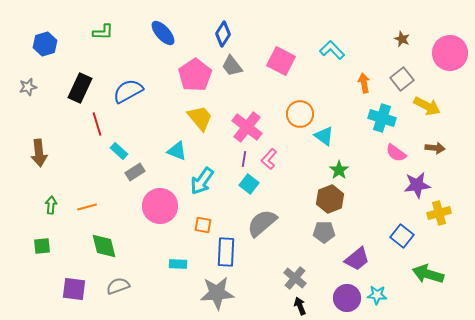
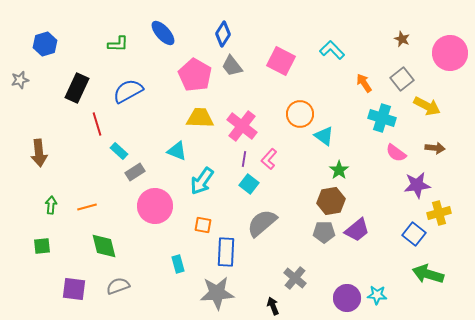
green L-shape at (103, 32): moved 15 px right, 12 px down
pink pentagon at (195, 75): rotated 8 degrees counterclockwise
orange arrow at (364, 83): rotated 24 degrees counterclockwise
gray star at (28, 87): moved 8 px left, 7 px up
black rectangle at (80, 88): moved 3 px left
yellow trapezoid at (200, 118): rotated 48 degrees counterclockwise
pink cross at (247, 127): moved 5 px left, 1 px up
brown hexagon at (330, 199): moved 1 px right, 2 px down; rotated 12 degrees clockwise
pink circle at (160, 206): moved 5 px left
blue square at (402, 236): moved 12 px right, 2 px up
purple trapezoid at (357, 259): moved 29 px up
cyan rectangle at (178, 264): rotated 72 degrees clockwise
black arrow at (300, 306): moved 27 px left
